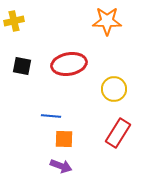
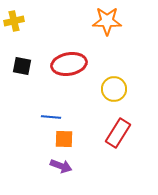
blue line: moved 1 px down
